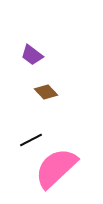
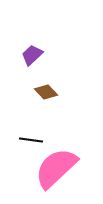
purple trapezoid: rotated 100 degrees clockwise
black line: rotated 35 degrees clockwise
